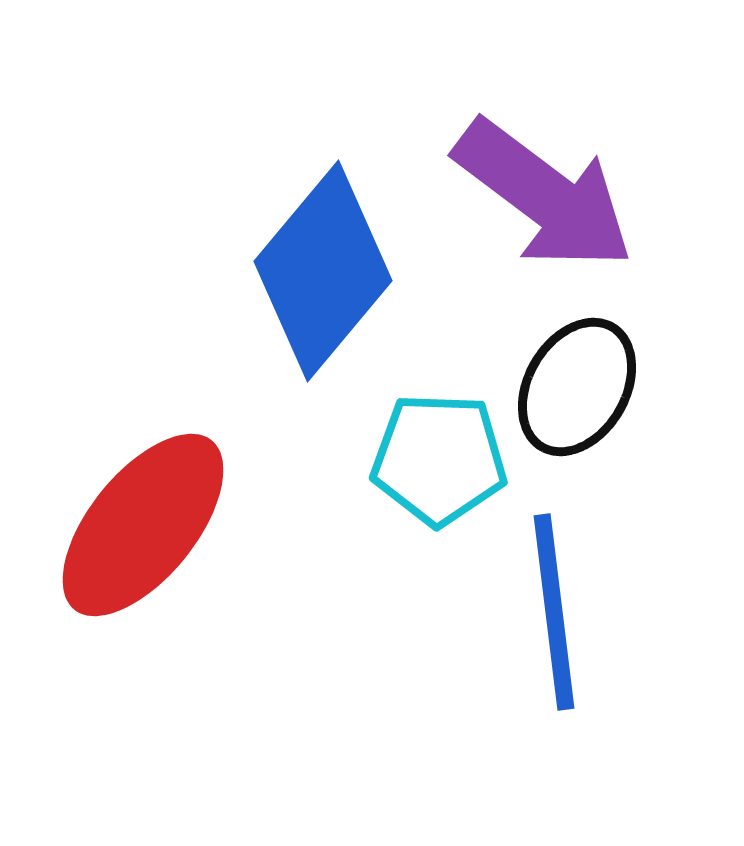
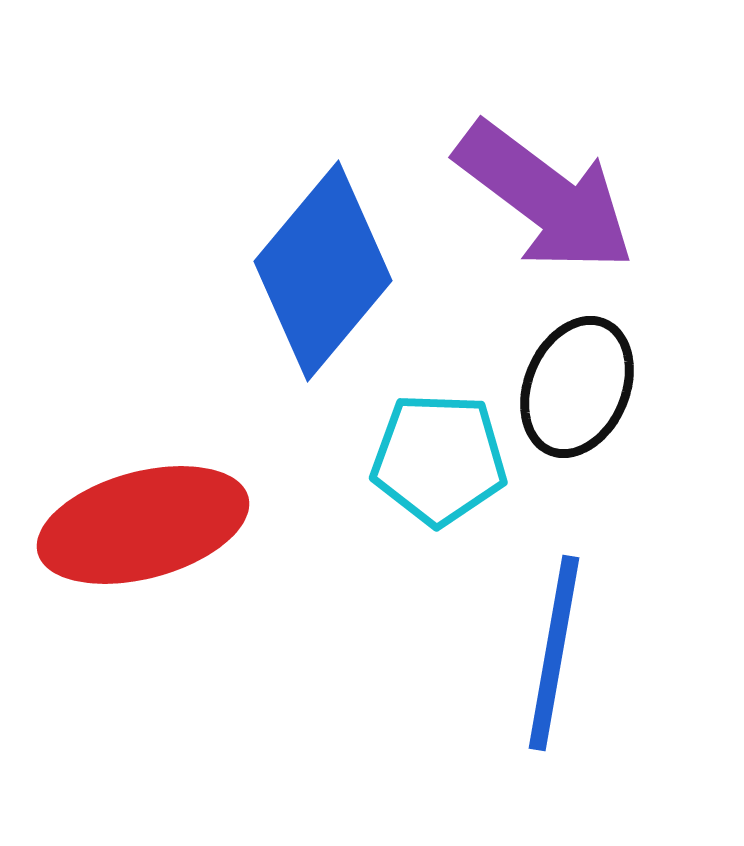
purple arrow: moved 1 px right, 2 px down
black ellipse: rotated 7 degrees counterclockwise
red ellipse: rotated 36 degrees clockwise
blue line: moved 41 px down; rotated 17 degrees clockwise
